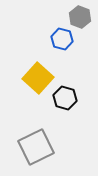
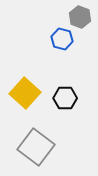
yellow square: moved 13 px left, 15 px down
black hexagon: rotated 15 degrees counterclockwise
gray square: rotated 27 degrees counterclockwise
